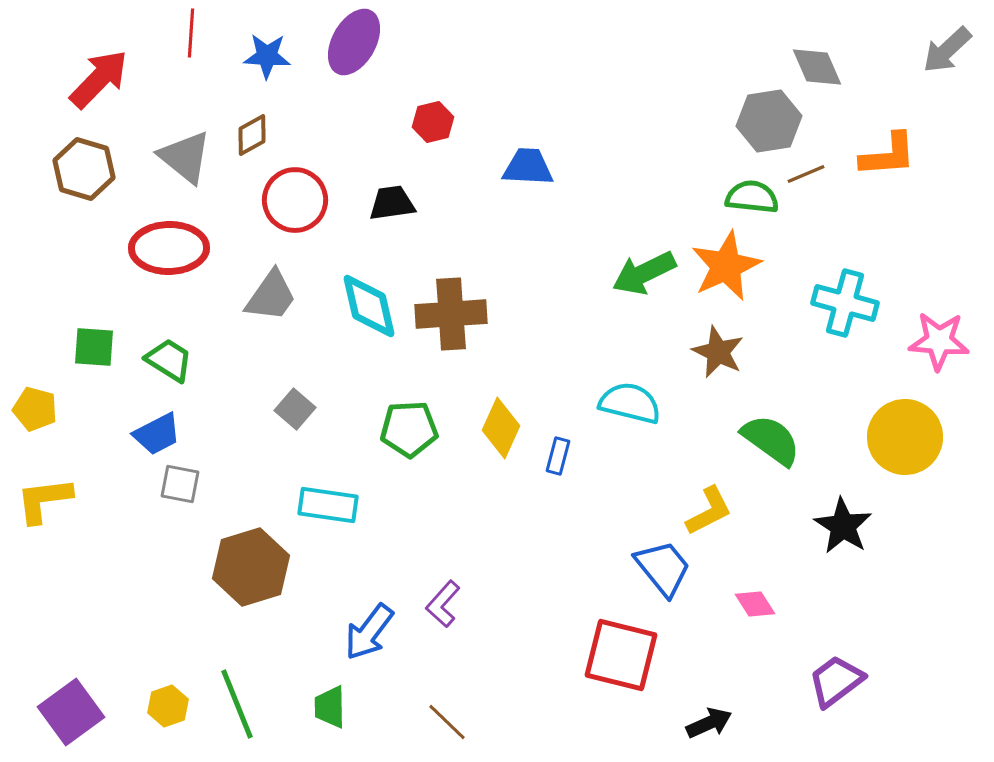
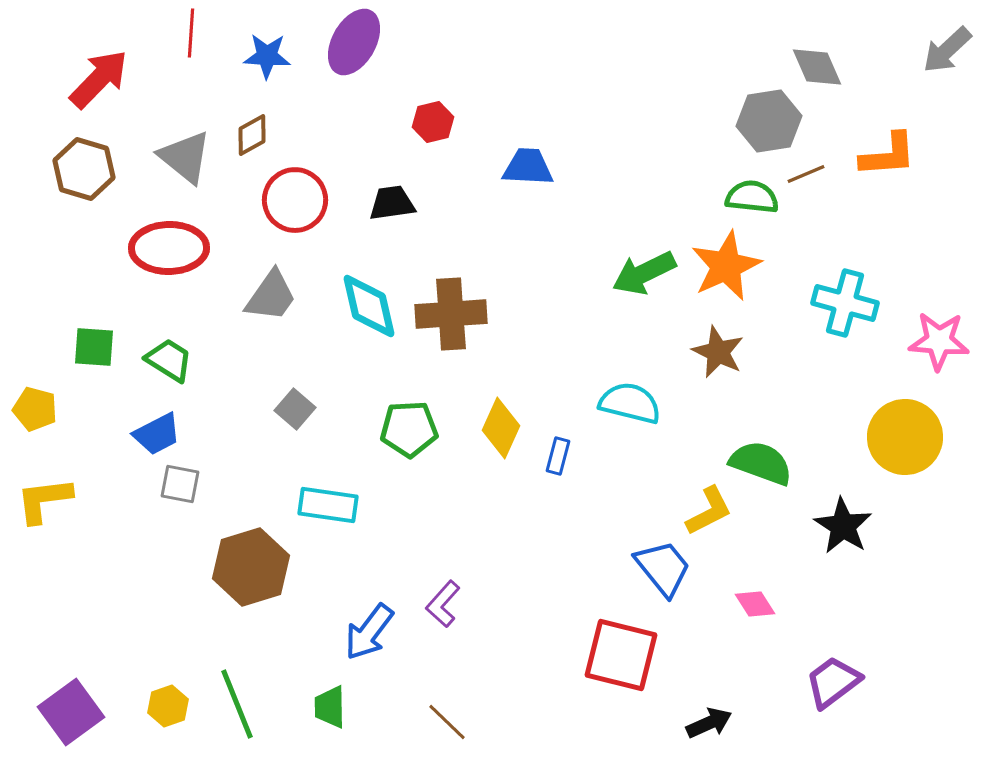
green semicircle at (771, 440): moved 10 px left, 23 px down; rotated 16 degrees counterclockwise
purple trapezoid at (836, 681): moved 3 px left, 1 px down
